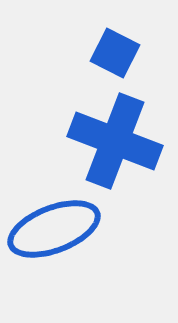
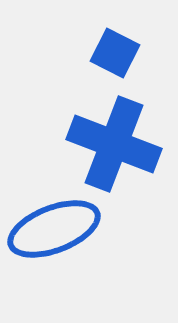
blue cross: moved 1 px left, 3 px down
